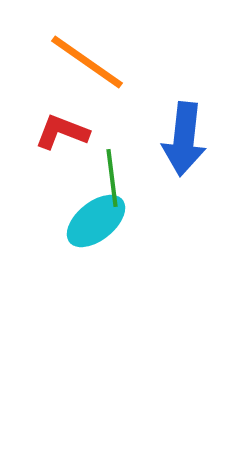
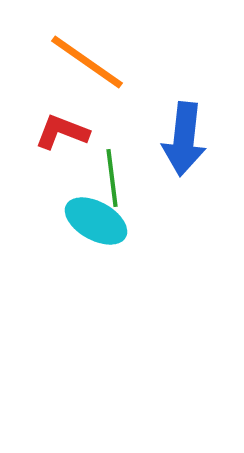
cyan ellipse: rotated 68 degrees clockwise
